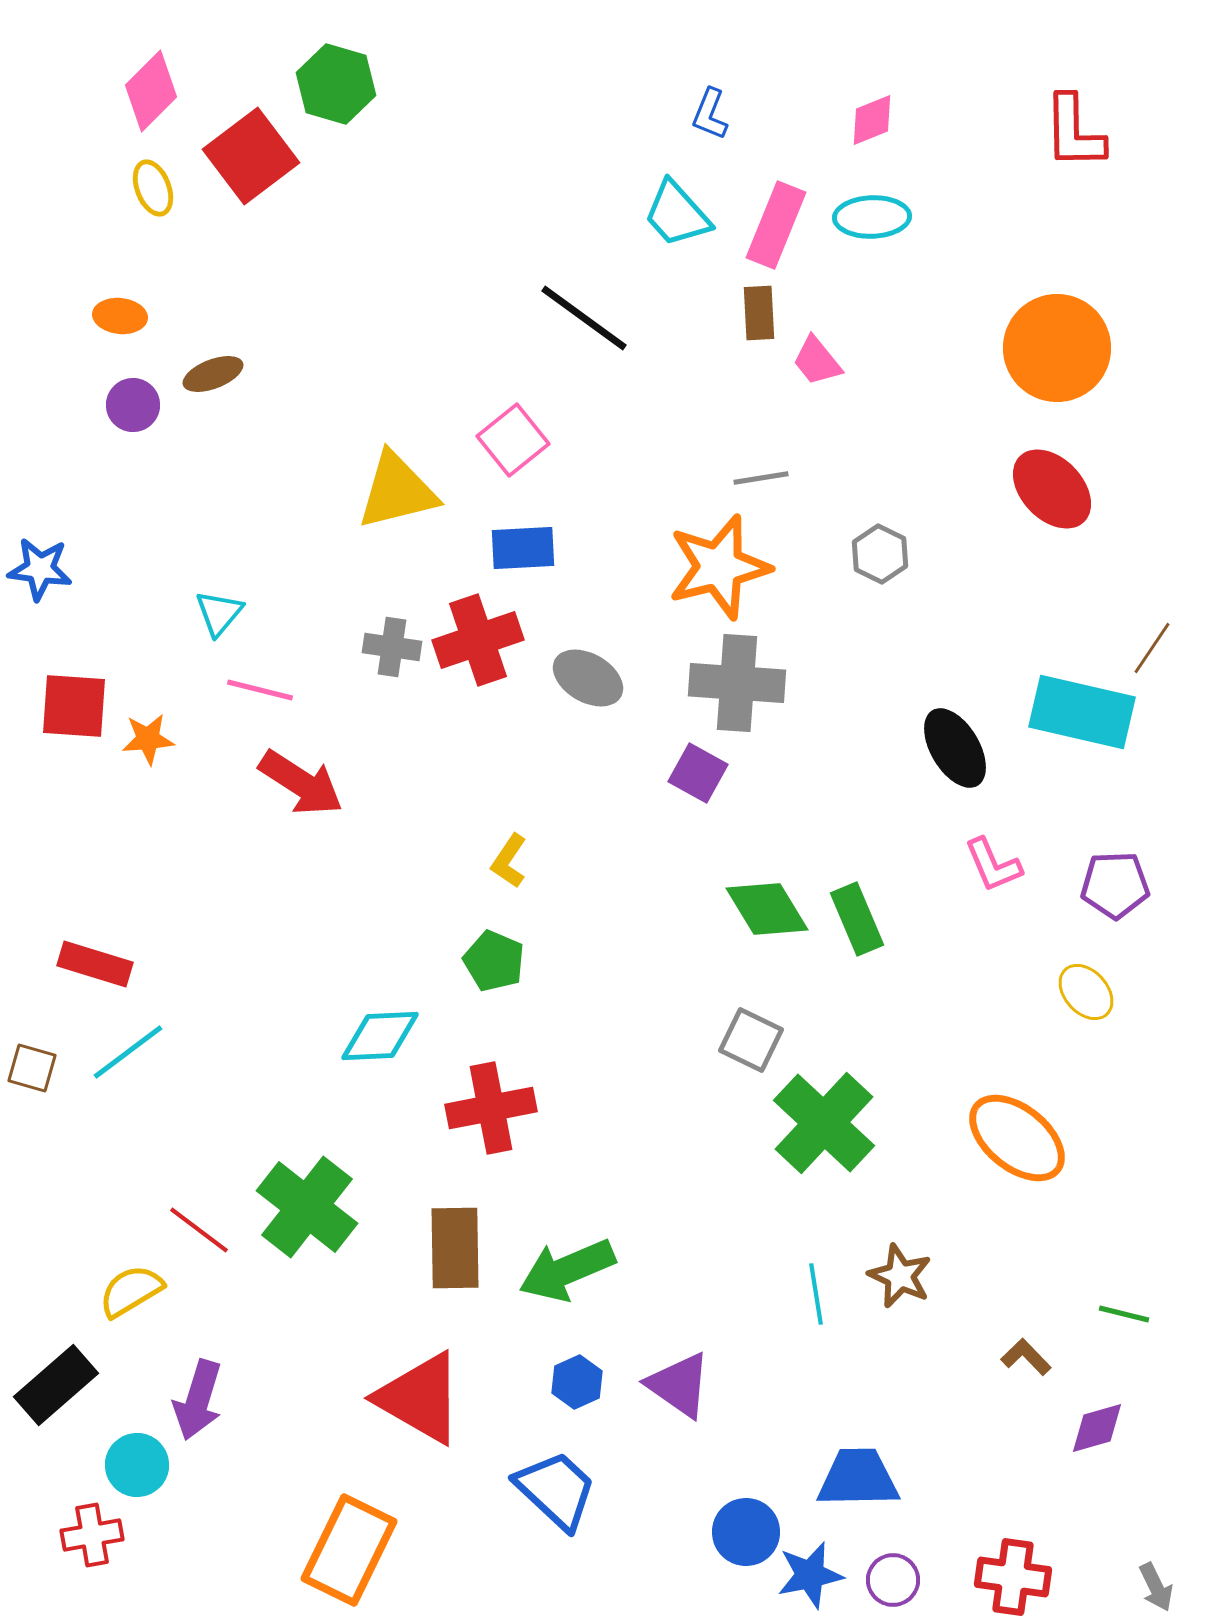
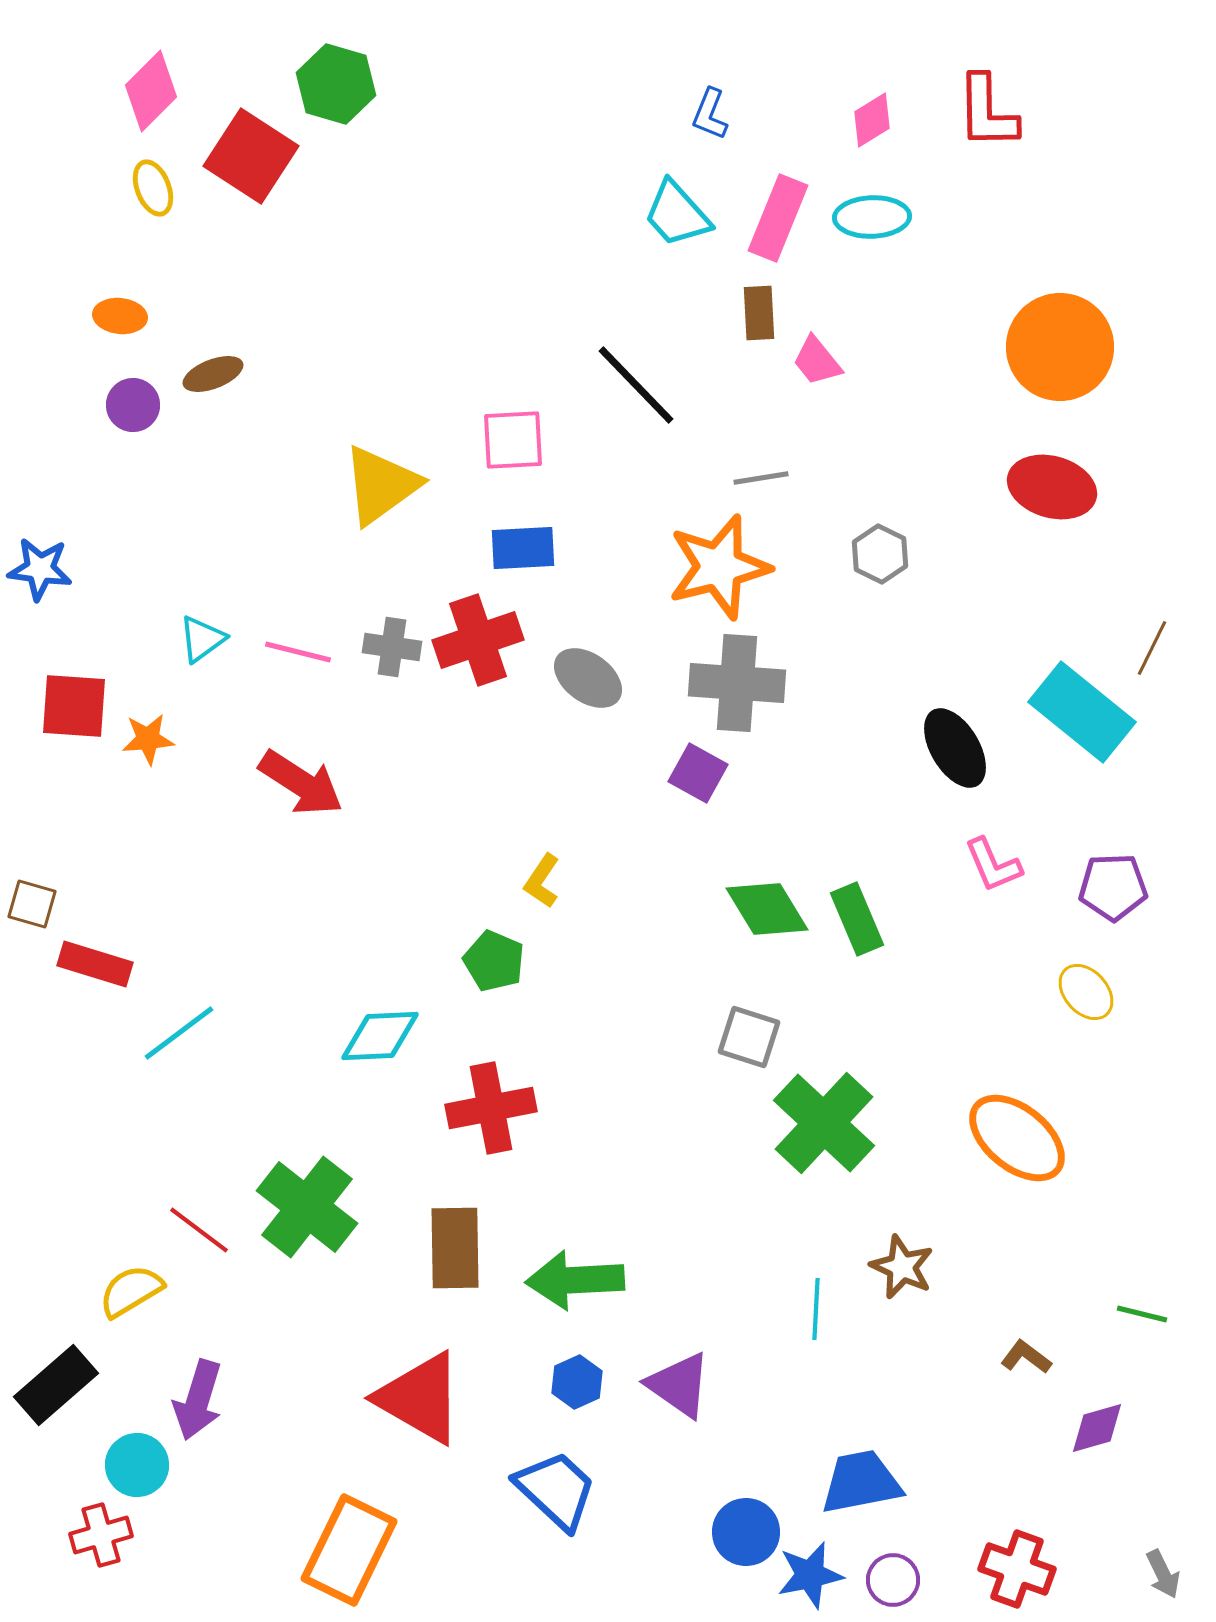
pink diamond at (872, 120): rotated 10 degrees counterclockwise
red L-shape at (1074, 132): moved 87 px left, 20 px up
red square at (251, 156): rotated 20 degrees counterclockwise
pink rectangle at (776, 225): moved 2 px right, 7 px up
black line at (584, 318): moved 52 px right, 67 px down; rotated 10 degrees clockwise
orange circle at (1057, 348): moved 3 px right, 1 px up
pink square at (513, 440): rotated 36 degrees clockwise
red ellipse at (1052, 489): moved 2 px up; rotated 30 degrees counterclockwise
yellow triangle at (397, 491): moved 16 px left, 6 px up; rotated 22 degrees counterclockwise
cyan triangle at (219, 613): moved 17 px left, 26 px down; rotated 14 degrees clockwise
brown line at (1152, 648): rotated 8 degrees counterclockwise
gray ellipse at (588, 678): rotated 6 degrees clockwise
pink line at (260, 690): moved 38 px right, 38 px up
cyan rectangle at (1082, 712): rotated 26 degrees clockwise
yellow L-shape at (509, 861): moved 33 px right, 20 px down
purple pentagon at (1115, 885): moved 2 px left, 2 px down
gray square at (751, 1040): moved 2 px left, 3 px up; rotated 8 degrees counterclockwise
cyan line at (128, 1052): moved 51 px right, 19 px up
brown square at (32, 1068): moved 164 px up
green arrow at (567, 1270): moved 8 px right, 10 px down; rotated 20 degrees clockwise
brown star at (900, 1276): moved 2 px right, 9 px up
cyan line at (816, 1294): moved 15 px down; rotated 12 degrees clockwise
green line at (1124, 1314): moved 18 px right
brown L-shape at (1026, 1357): rotated 9 degrees counterclockwise
blue trapezoid at (858, 1478): moved 3 px right, 4 px down; rotated 10 degrees counterclockwise
red cross at (92, 1535): moved 9 px right; rotated 6 degrees counterclockwise
red cross at (1013, 1577): moved 4 px right, 8 px up; rotated 12 degrees clockwise
gray arrow at (1156, 1587): moved 7 px right, 13 px up
